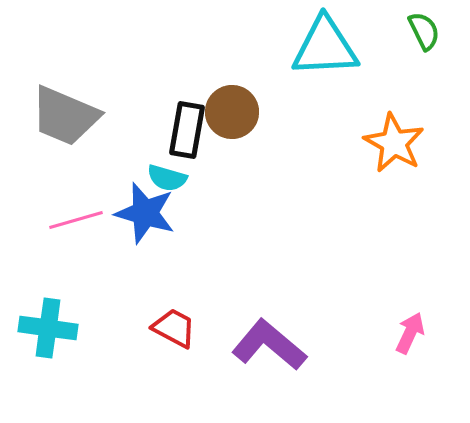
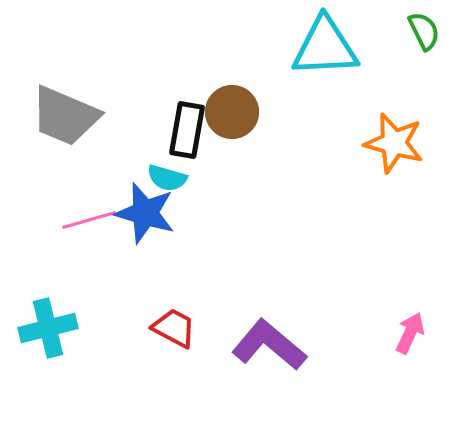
orange star: rotated 14 degrees counterclockwise
pink line: moved 13 px right
cyan cross: rotated 22 degrees counterclockwise
